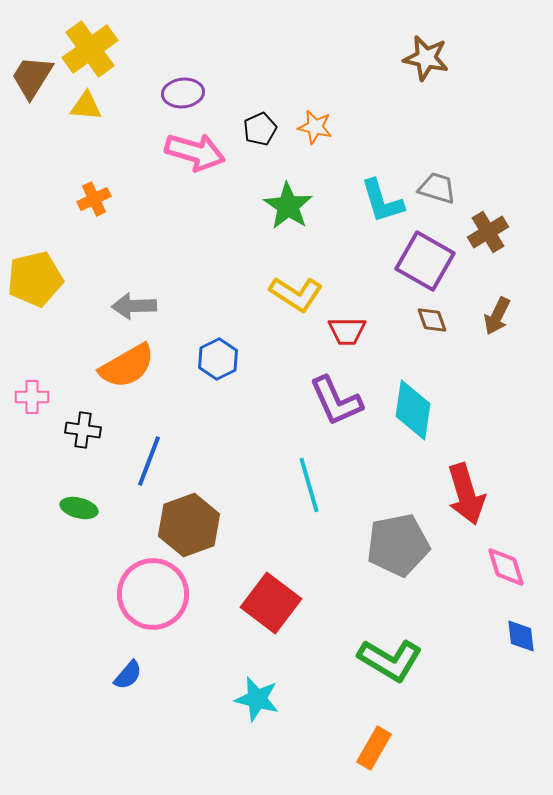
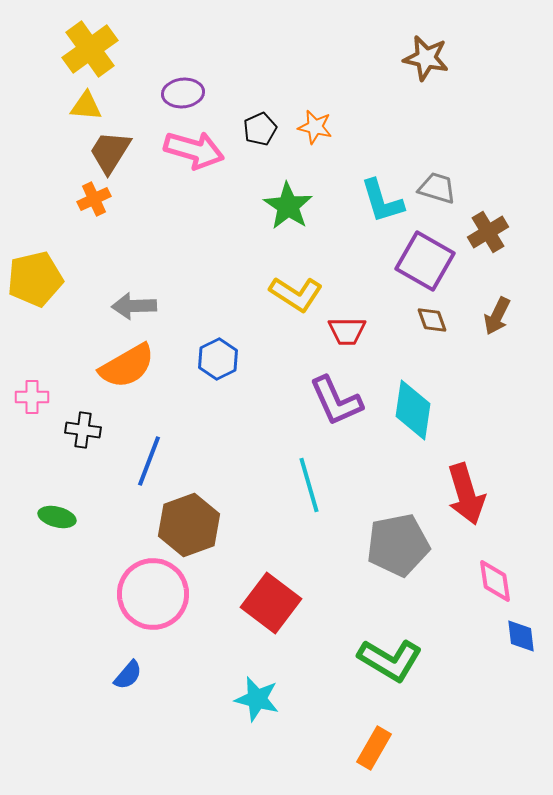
brown trapezoid: moved 78 px right, 75 px down
pink arrow: moved 1 px left, 2 px up
green ellipse: moved 22 px left, 9 px down
pink diamond: moved 11 px left, 14 px down; rotated 9 degrees clockwise
